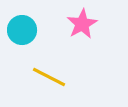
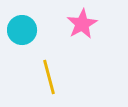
yellow line: rotated 48 degrees clockwise
